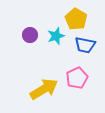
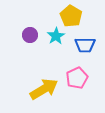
yellow pentagon: moved 5 px left, 3 px up
cyan star: rotated 12 degrees counterclockwise
blue trapezoid: rotated 10 degrees counterclockwise
